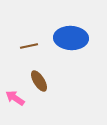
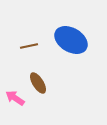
blue ellipse: moved 2 px down; rotated 28 degrees clockwise
brown ellipse: moved 1 px left, 2 px down
